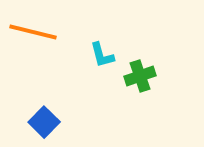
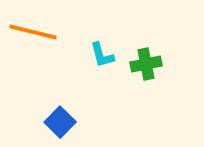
green cross: moved 6 px right, 12 px up; rotated 8 degrees clockwise
blue square: moved 16 px right
